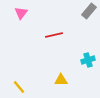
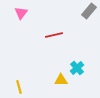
cyan cross: moved 11 px left, 8 px down; rotated 24 degrees counterclockwise
yellow line: rotated 24 degrees clockwise
